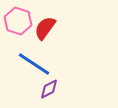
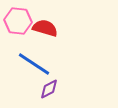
pink hexagon: rotated 12 degrees counterclockwise
red semicircle: rotated 70 degrees clockwise
